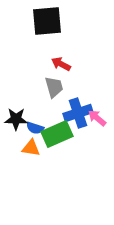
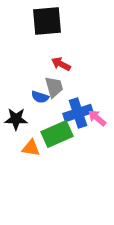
blue semicircle: moved 5 px right, 31 px up
